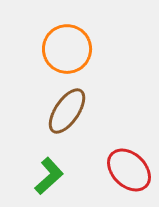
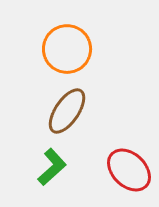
green L-shape: moved 3 px right, 9 px up
